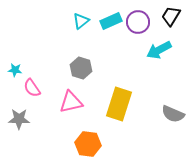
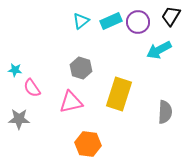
yellow rectangle: moved 10 px up
gray semicircle: moved 8 px left, 2 px up; rotated 110 degrees counterclockwise
